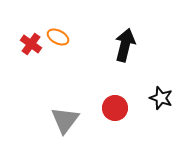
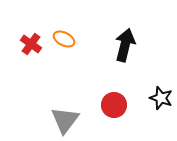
orange ellipse: moved 6 px right, 2 px down
red circle: moved 1 px left, 3 px up
